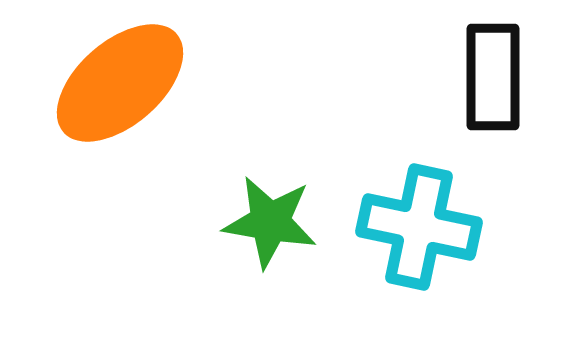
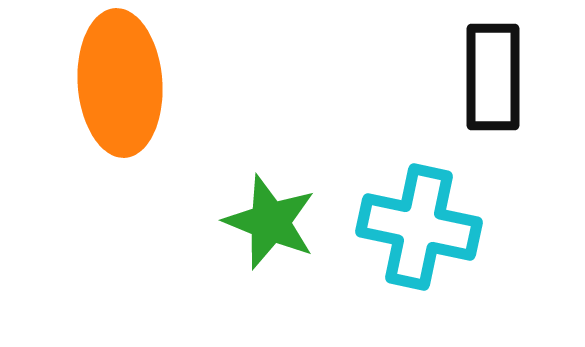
orange ellipse: rotated 53 degrees counterclockwise
green star: rotated 12 degrees clockwise
